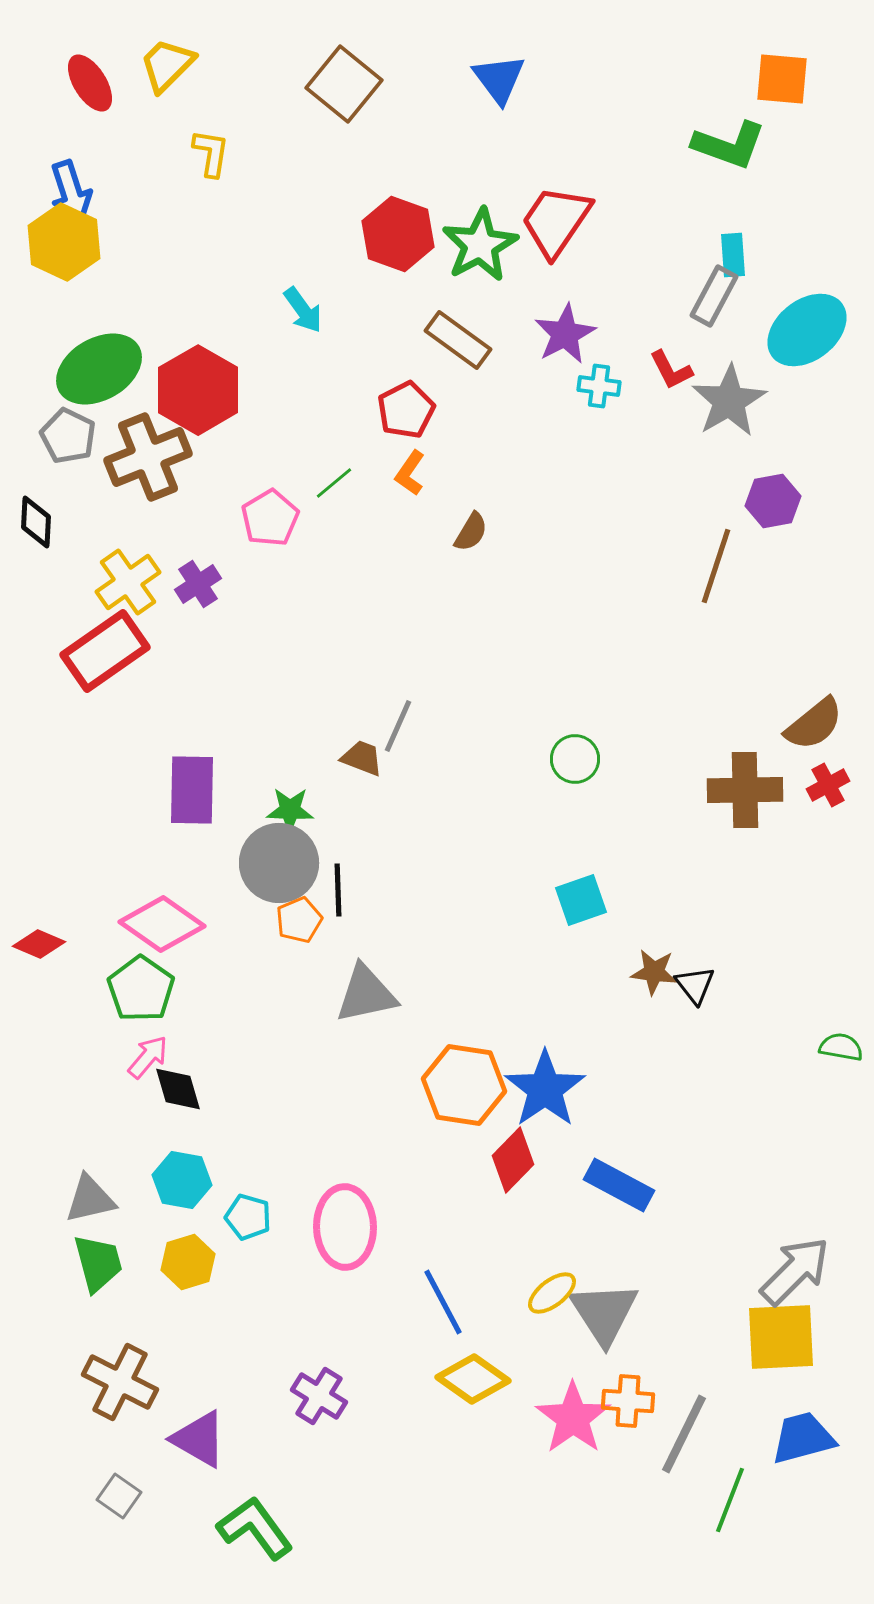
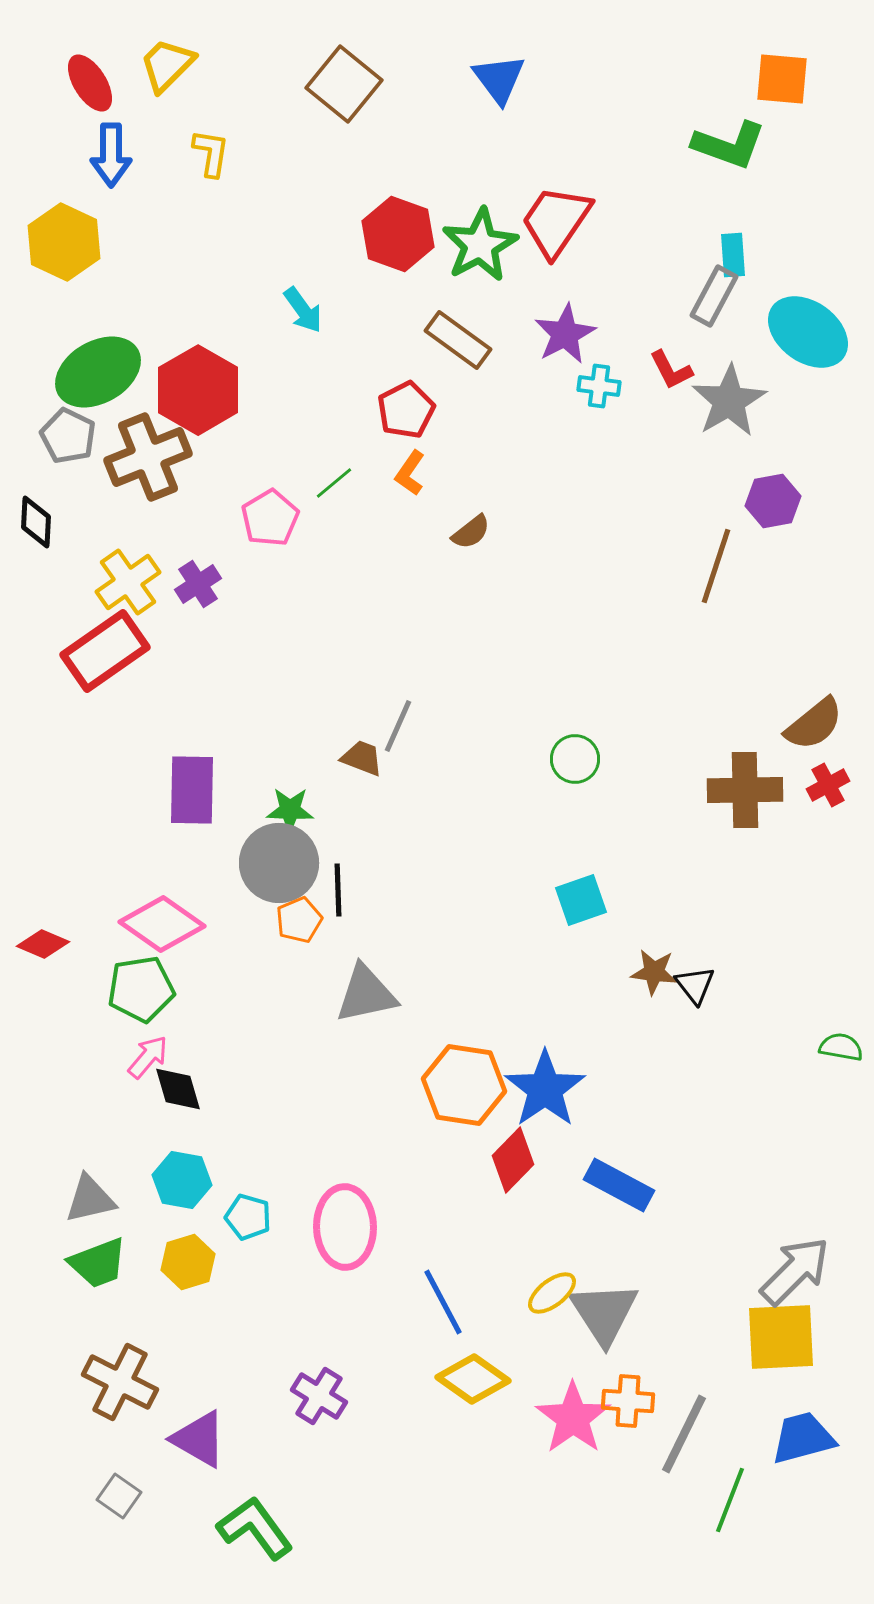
blue arrow at (71, 192): moved 40 px right, 37 px up; rotated 18 degrees clockwise
cyan ellipse at (807, 330): moved 1 px right, 2 px down; rotated 74 degrees clockwise
green ellipse at (99, 369): moved 1 px left, 3 px down
brown semicircle at (471, 532): rotated 21 degrees clockwise
red diamond at (39, 944): moved 4 px right
green pentagon at (141, 989): rotated 28 degrees clockwise
green trapezoid at (98, 1263): rotated 84 degrees clockwise
